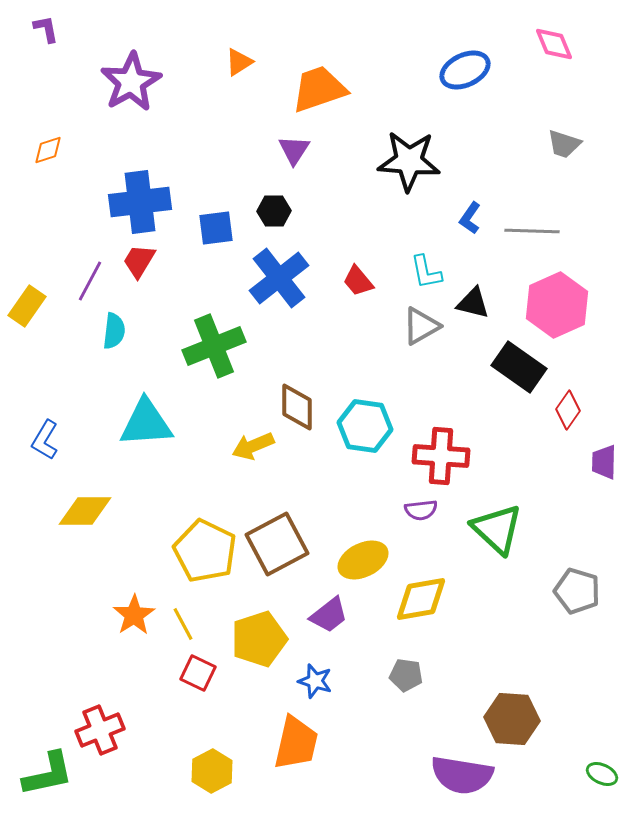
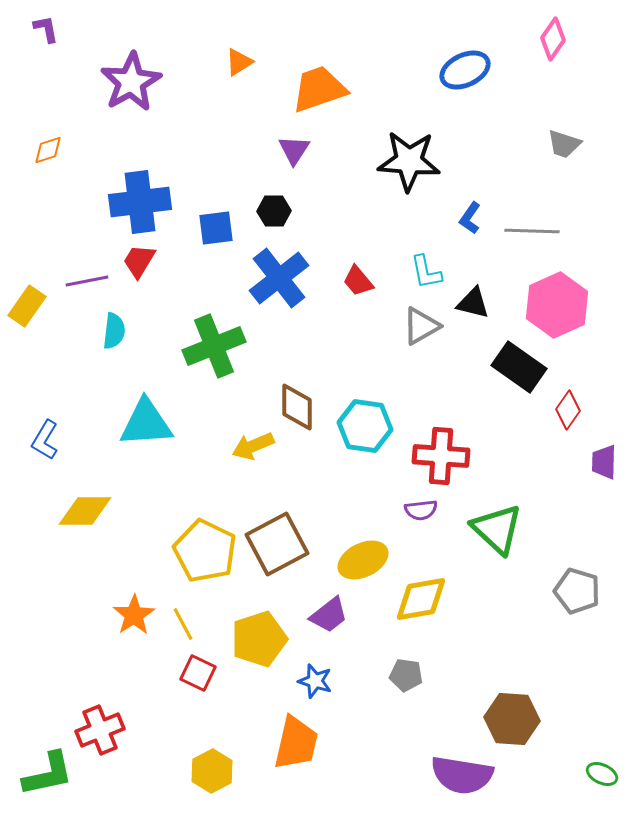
pink diamond at (554, 44): moved 1 px left, 5 px up; rotated 57 degrees clockwise
purple line at (90, 281): moved 3 px left; rotated 51 degrees clockwise
